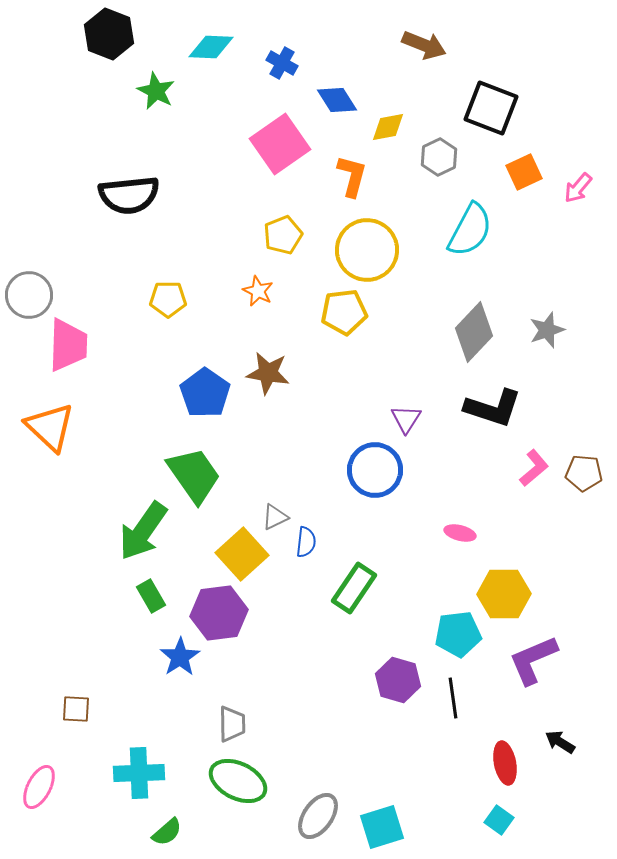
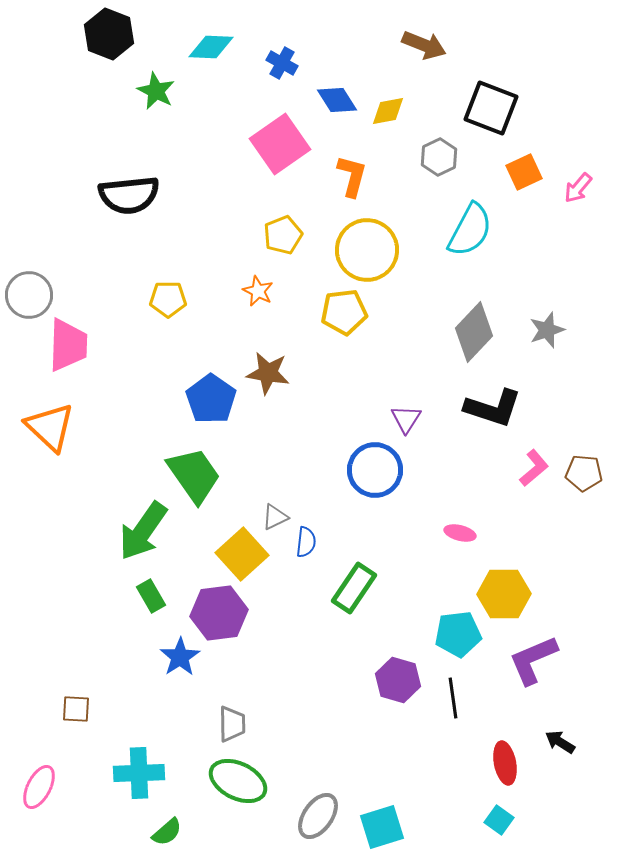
yellow diamond at (388, 127): moved 16 px up
blue pentagon at (205, 393): moved 6 px right, 6 px down
